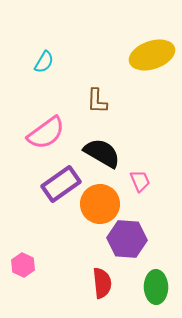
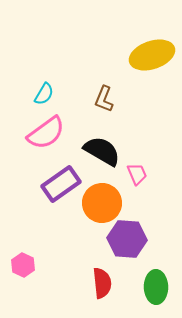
cyan semicircle: moved 32 px down
brown L-shape: moved 7 px right, 2 px up; rotated 20 degrees clockwise
black semicircle: moved 2 px up
pink trapezoid: moved 3 px left, 7 px up
orange circle: moved 2 px right, 1 px up
